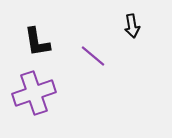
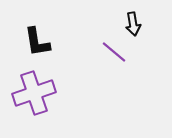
black arrow: moved 1 px right, 2 px up
purple line: moved 21 px right, 4 px up
